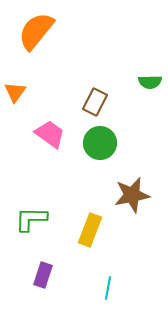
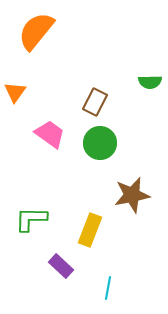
purple rectangle: moved 18 px right, 9 px up; rotated 65 degrees counterclockwise
